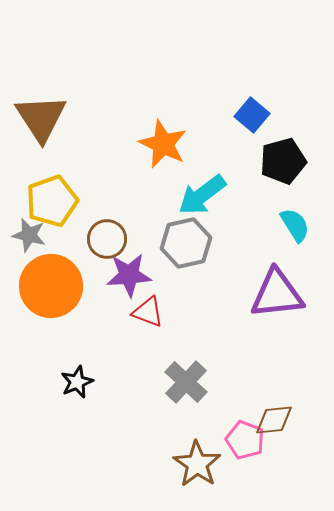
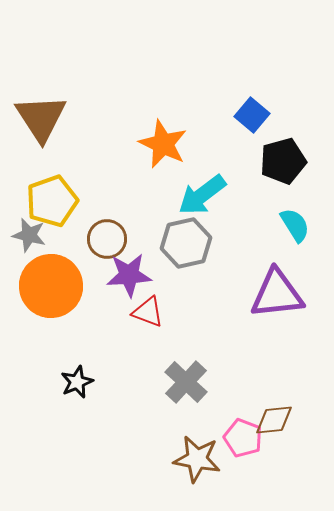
pink pentagon: moved 2 px left, 2 px up
brown star: moved 5 px up; rotated 24 degrees counterclockwise
